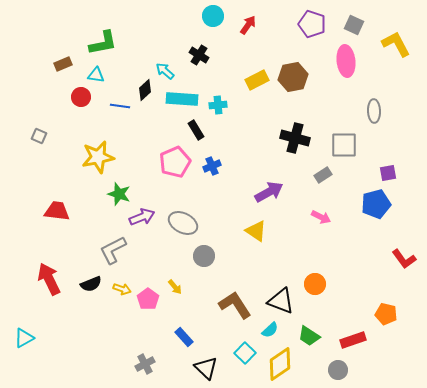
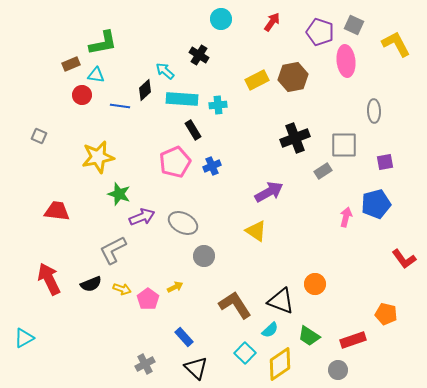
cyan circle at (213, 16): moved 8 px right, 3 px down
purple pentagon at (312, 24): moved 8 px right, 8 px down
red arrow at (248, 25): moved 24 px right, 3 px up
brown rectangle at (63, 64): moved 8 px right
red circle at (81, 97): moved 1 px right, 2 px up
black rectangle at (196, 130): moved 3 px left
black cross at (295, 138): rotated 36 degrees counterclockwise
purple square at (388, 173): moved 3 px left, 11 px up
gray rectangle at (323, 175): moved 4 px up
pink arrow at (321, 217): moved 25 px right; rotated 102 degrees counterclockwise
yellow arrow at (175, 287): rotated 77 degrees counterclockwise
black triangle at (206, 368): moved 10 px left
